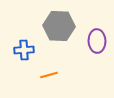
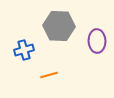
blue cross: rotated 12 degrees counterclockwise
